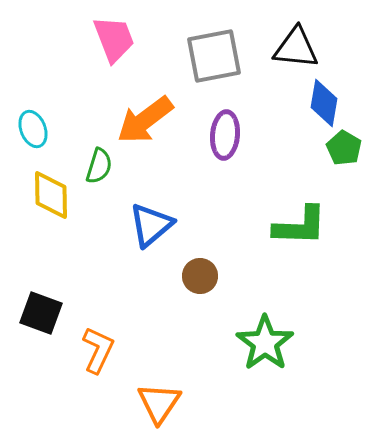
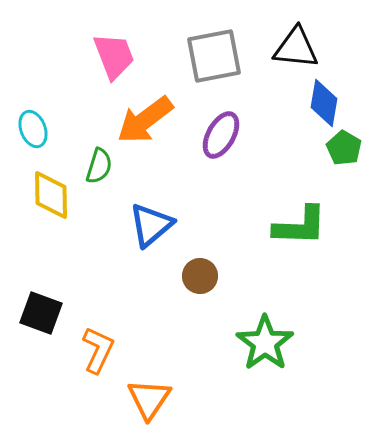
pink trapezoid: moved 17 px down
purple ellipse: moved 4 px left; rotated 24 degrees clockwise
orange triangle: moved 10 px left, 4 px up
